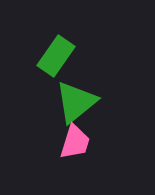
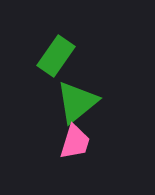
green triangle: moved 1 px right
